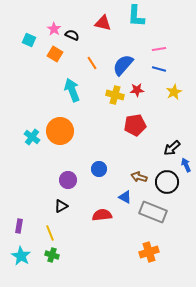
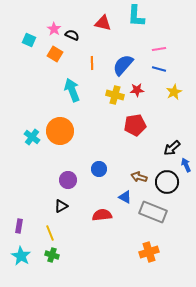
orange line: rotated 32 degrees clockwise
